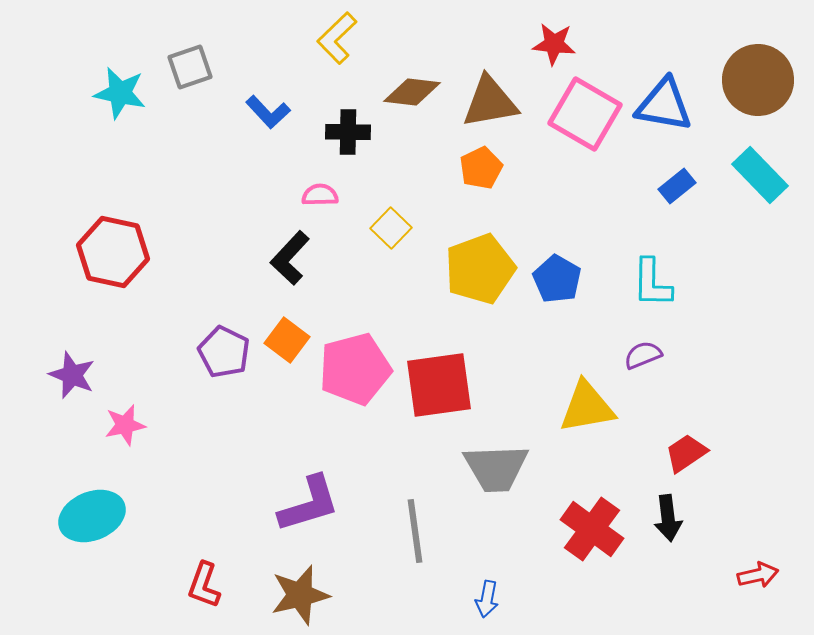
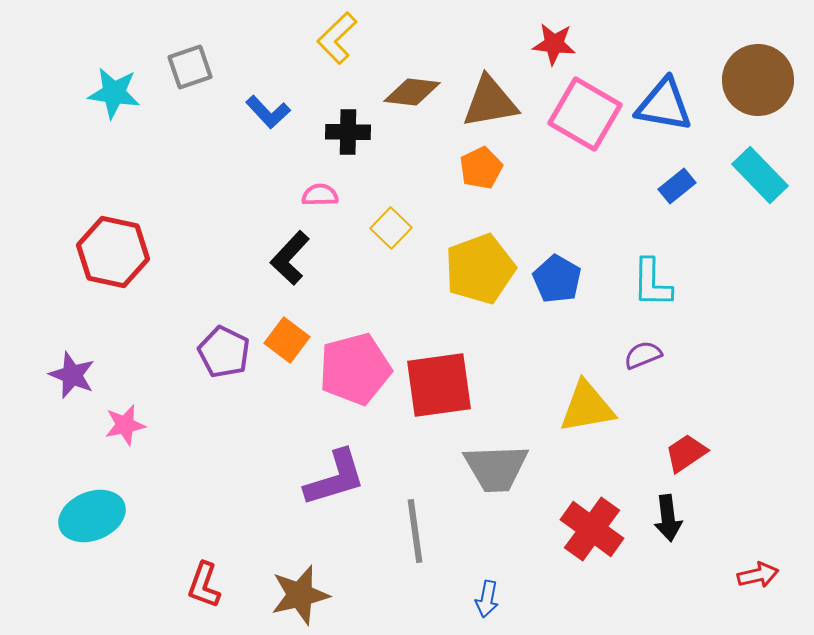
cyan star: moved 6 px left; rotated 4 degrees counterclockwise
purple L-shape: moved 26 px right, 26 px up
